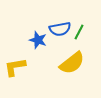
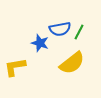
blue star: moved 2 px right, 3 px down
